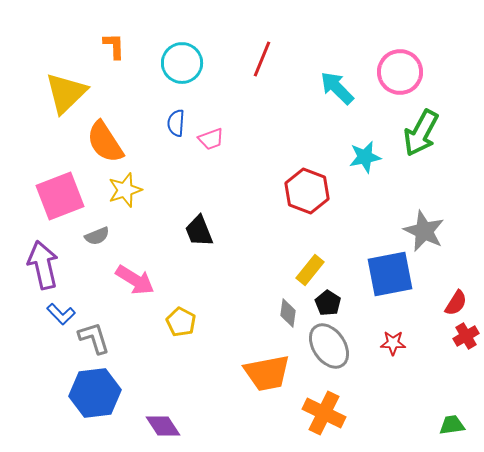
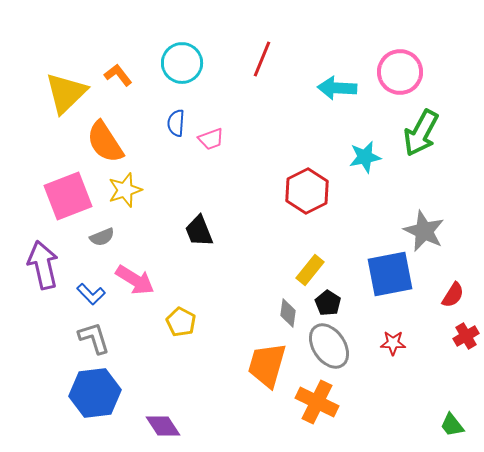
orange L-shape: moved 4 px right, 29 px down; rotated 36 degrees counterclockwise
cyan arrow: rotated 42 degrees counterclockwise
red hexagon: rotated 12 degrees clockwise
pink square: moved 8 px right
gray semicircle: moved 5 px right, 1 px down
red semicircle: moved 3 px left, 8 px up
blue L-shape: moved 30 px right, 20 px up
orange trapezoid: moved 8 px up; rotated 117 degrees clockwise
orange cross: moved 7 px left, 11 px up
green trapezoid: rotated 120 degrees counterclockwise
